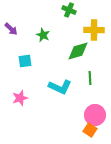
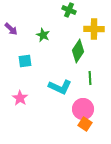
yellow cross: moved 1 px up
green diamond: rotated 40 degrees counterclockwise
pink star: rotated 21 degrees counterclockwise
pink circle: moved 12 px left, 6 px up
orange square: moved 5 px left, 6 px up
